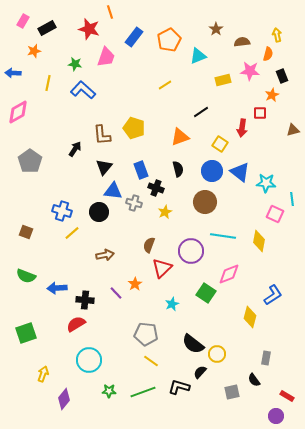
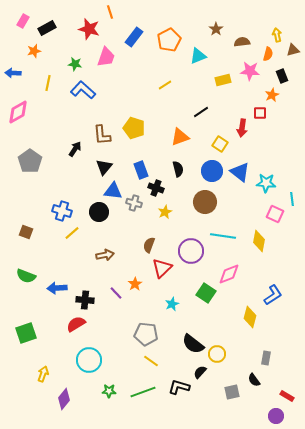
brown triangle at (293, 130): moved 80 px up
